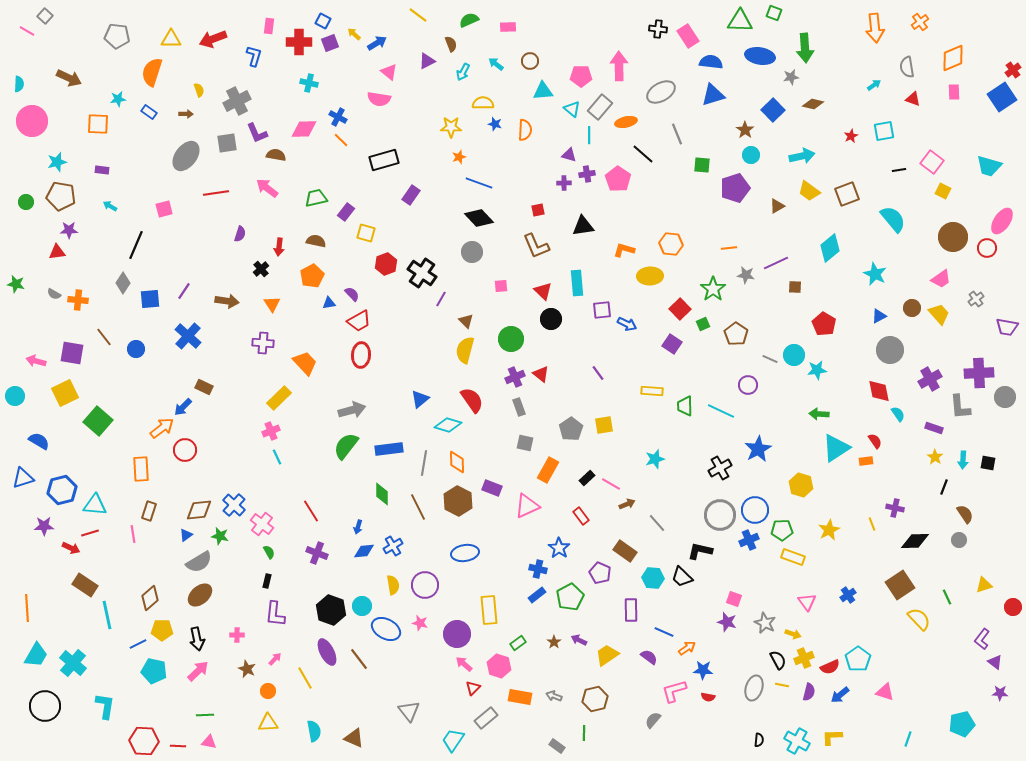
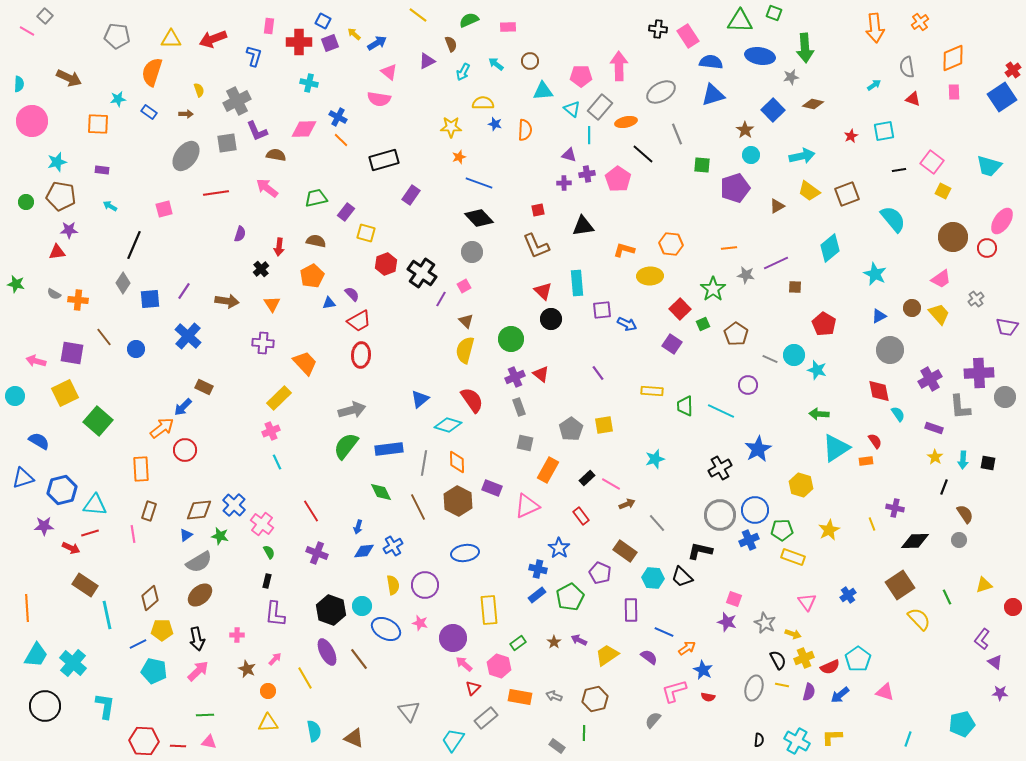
purple L-shape at (257, 133): moved 2 px up
black line at (136, 245): moved 2 px left
pink square at (501, 286): moved 37 px left; rotated 24 degrees counterclockwise
cyan star at (817, 370): rotated 24 degrees clockwise
cyan line at (277, 457): moved 5 px down
green diamond at (382, 494): moved 1 px left, 2 px up; rotated 25 degrees counterclockwise
purple circle at (457, 634): moved 4 px left, 4 px down
blue star at (703, 670): rotated 24 degrees clockwise
